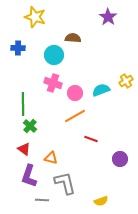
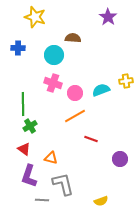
yellow cross: rotated 24 degrees clockwise
green cross: rotated 16 degrees clockwise
gray L-shape: moved 2 px left, 1 px down
